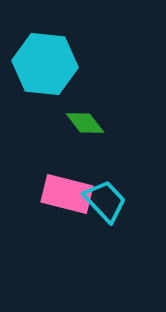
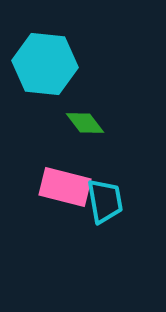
pink rectangle: moved 2 px left, 7 px up
cyan trapezoid: rotated 33 degrees clockwise
